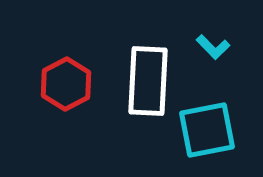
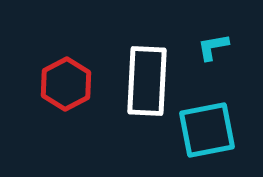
cyan L-shape: rotated 124 degrees clockwise
white rectangle: moved 1 px left
